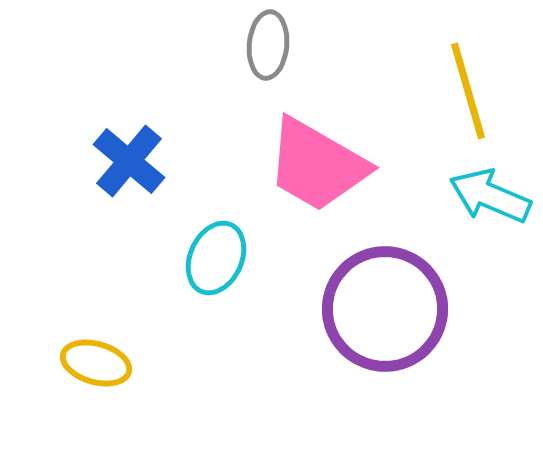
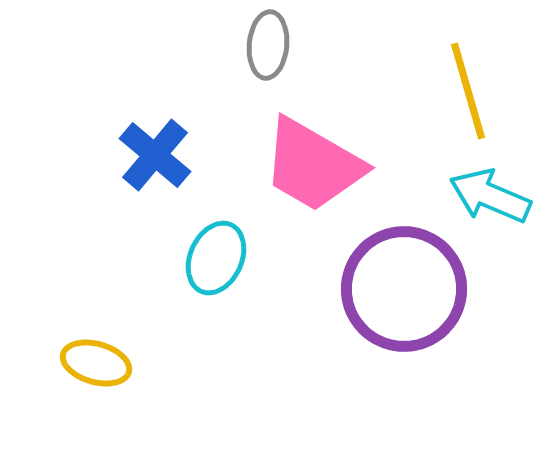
blue cross: moved 26 px right, 6 px up
pink trapezoid: moved 4 px left
purple circle: moved 19 px right, 20 px up
